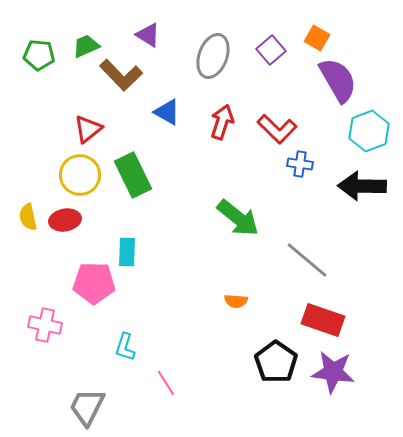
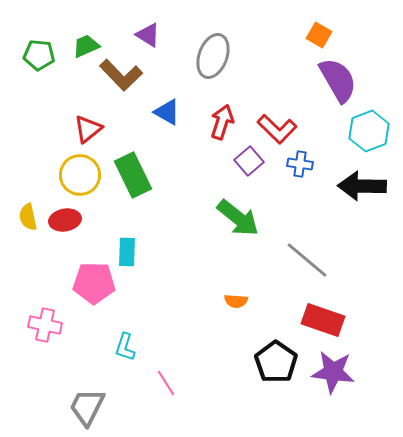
orange square: moved 2 px right, 3 px up
purple square: moved 22 px left, 111 px down
